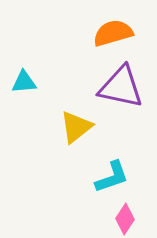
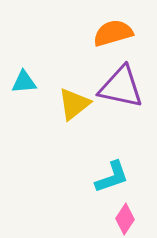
yellow triangle: moved 2 px left, 23 px up
